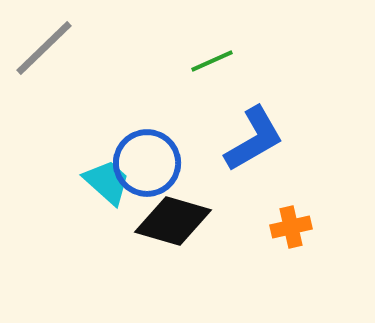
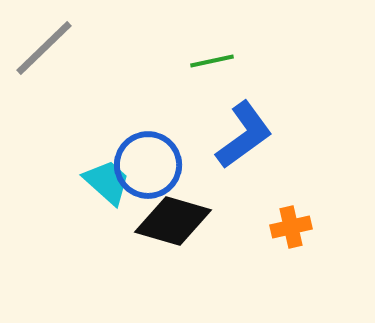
green line: rotated 12 degrees clockwise
blue L-shape: moved 10 px left, 4 px up; rotated 6 degrees counterclockwise
blue circle: moved 1 px right, 2 px down
